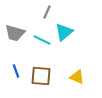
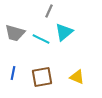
gray line: moved 2 px right, 1 px up
cyan line: moved 1 px left, 1 px up
blue line: moved 3 px left, 2 px down; rotated 32 degrees clockwise
brown square: moved 1 px right, 1 px down; rotated 15 degrees counterclockwise
